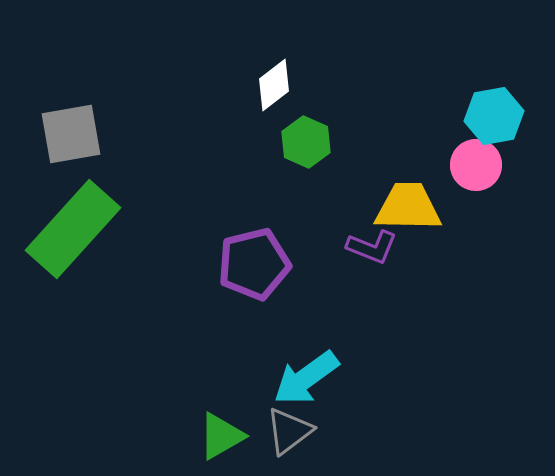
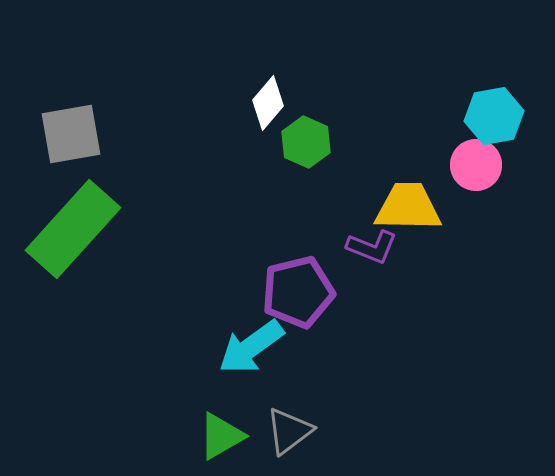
white diamond: moved 6 px left, 18 px down; rotated 12 degrees counterclockwise
purple pentagon: moved 44 px right, 28 px down
cyan arrow: moved 55 px left, 31 px up
